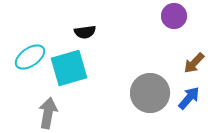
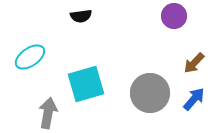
black semicircle: moved 4 px left, 16 px up
cyan square: moved 17 px right, 16 px down
blue arrow: moved 5 px right, 1 px down
